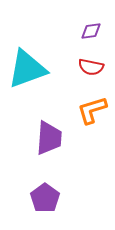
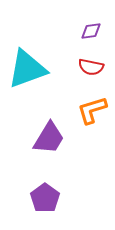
purple trapezoid: rotated 27 degrees clockwise
